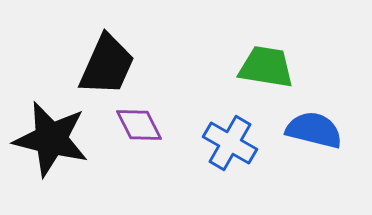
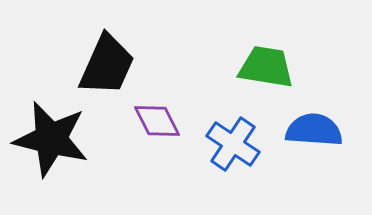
purple diamond: moved 18 px right, 4 px up
blue semicircle: rotated 10 degrees counterclockwise
blue cross: moved 3 px right, 1 px down; rotated 4 degrees clockwise
